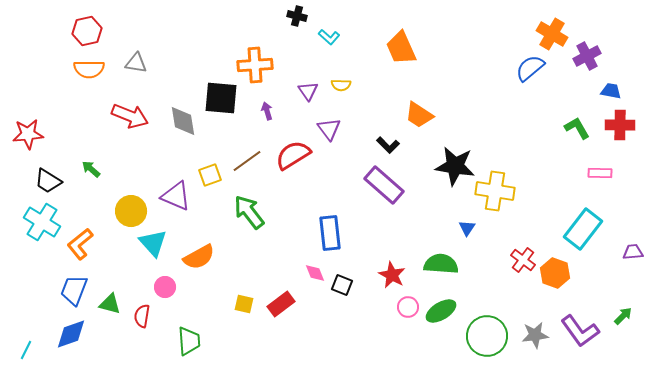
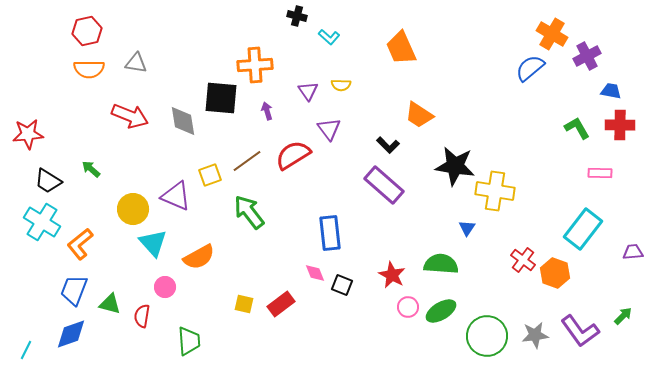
yellow circle at (131, 211): moved 2 px right, 2 px up
